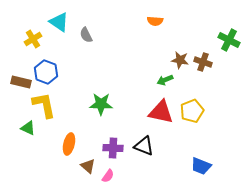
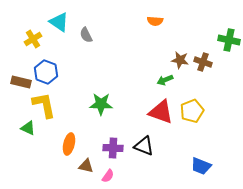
green cross: rotated 15 degrees counterclockwise
red triangle: rotated 8 degrees clockwise
brown triangle: moved 2 px left; rotated 28 degrees counterclockwise
